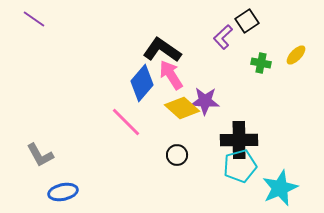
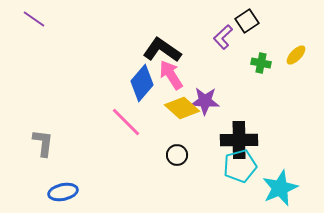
gray L-shape: moved 3 px right, 12 px up; rotated 144 degrees counterclockwise
